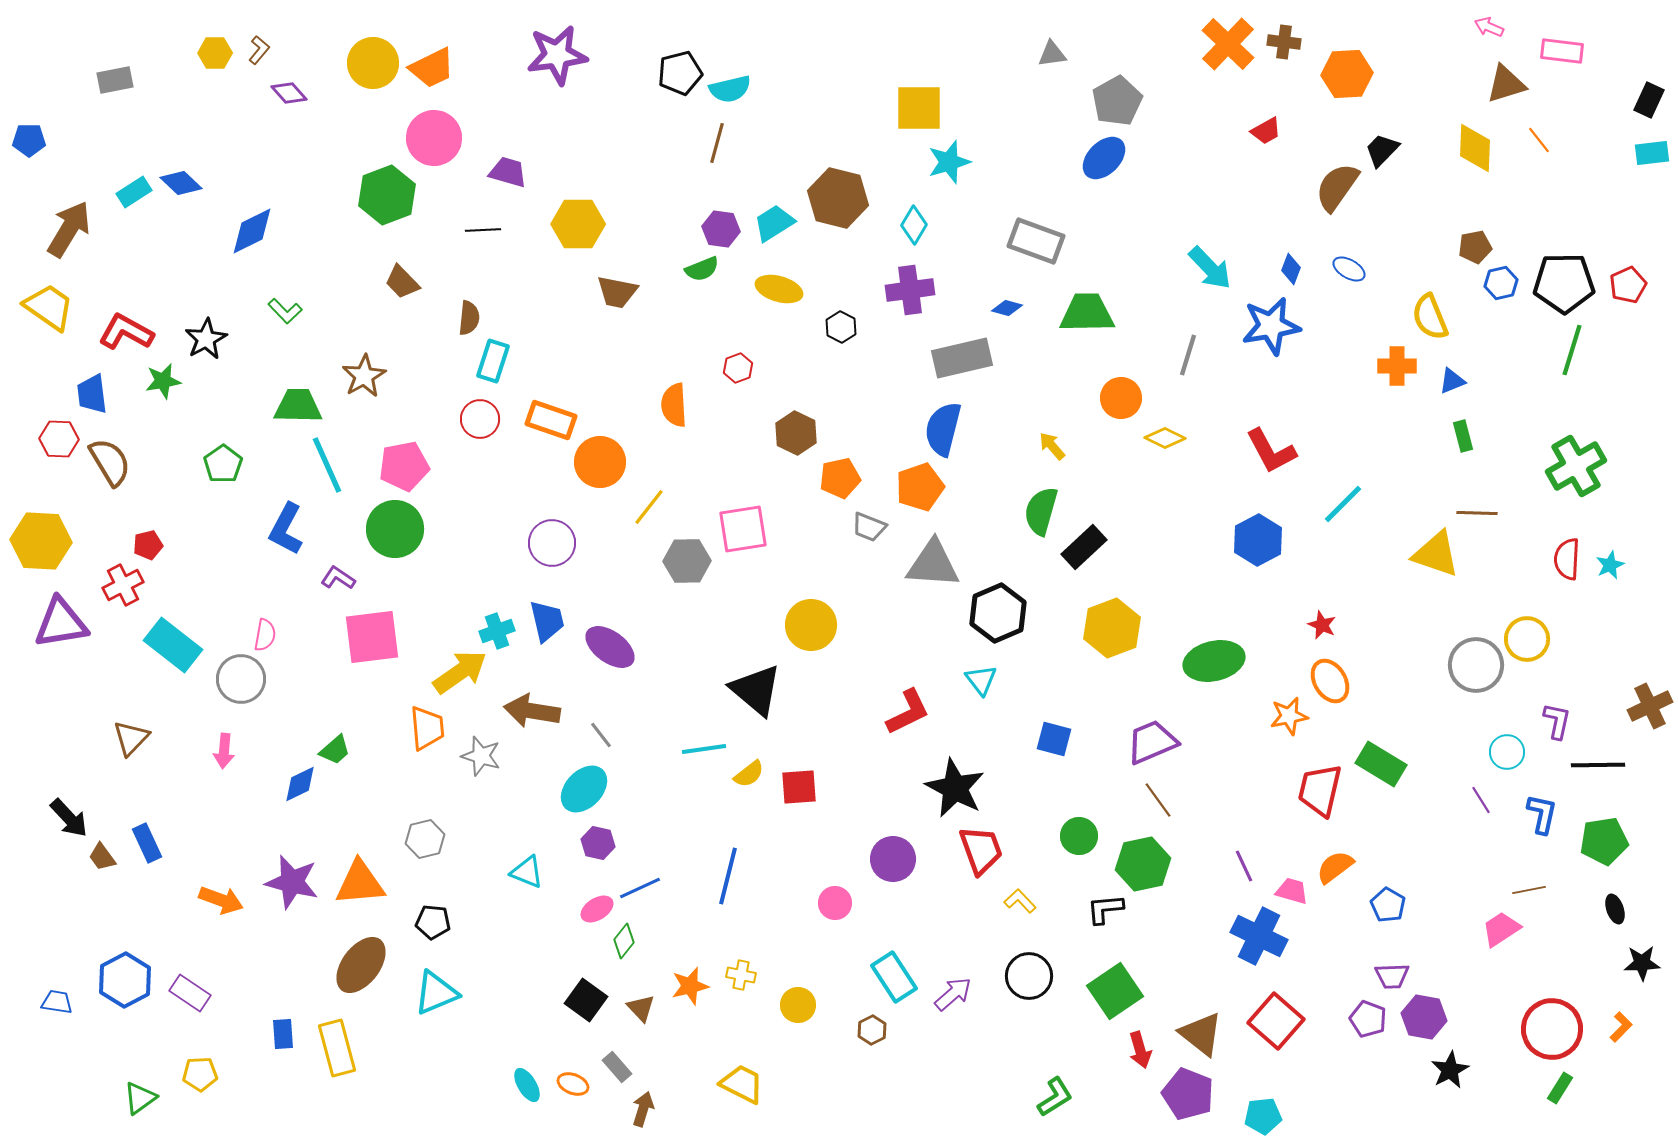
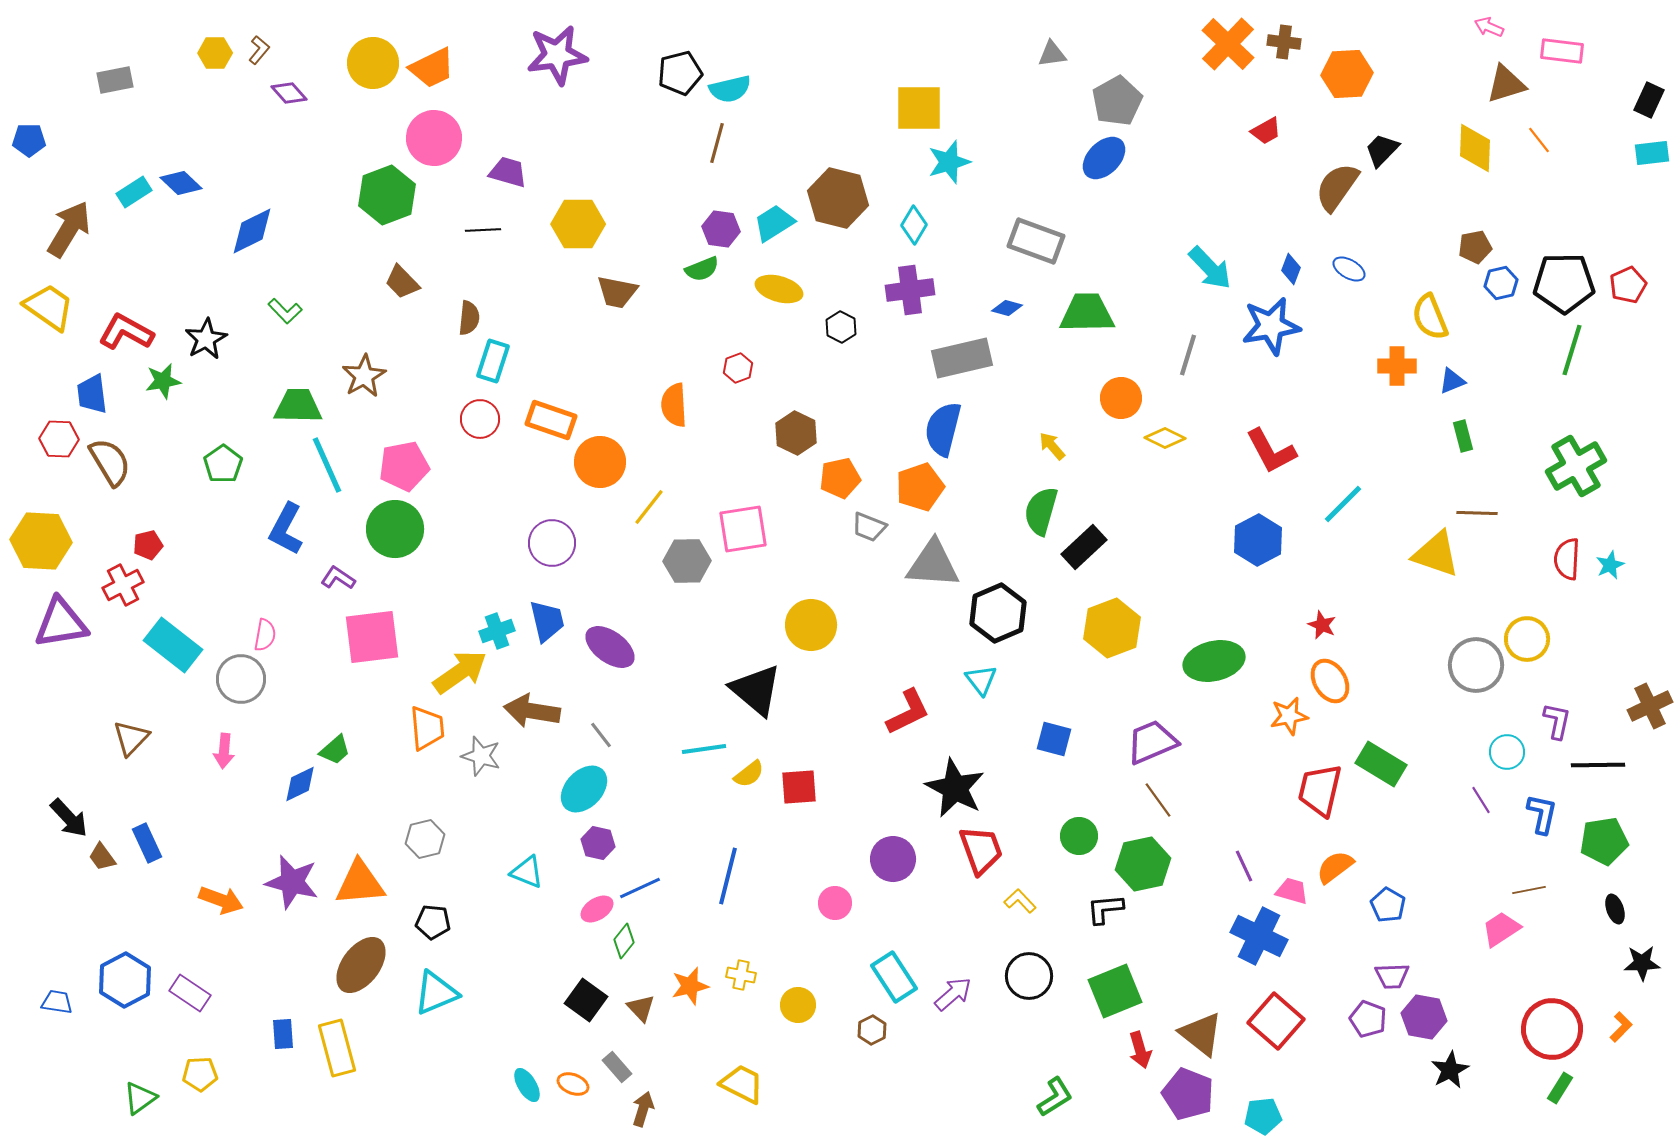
green square at (1115, 991): rotated 12 degrees clockwise
